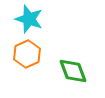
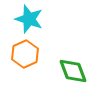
orange hexagon: moved 2 px left
